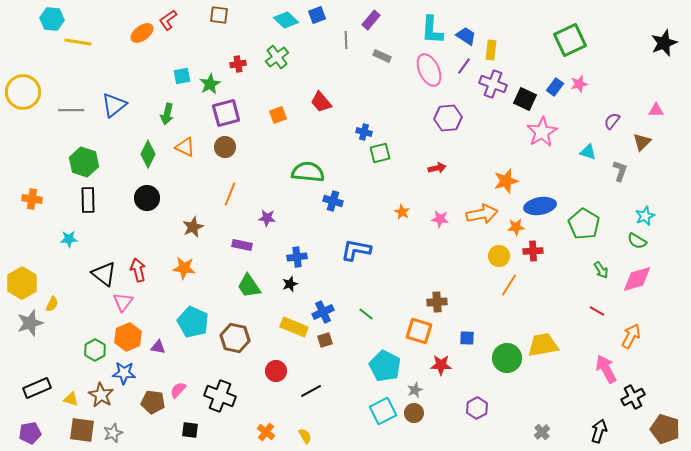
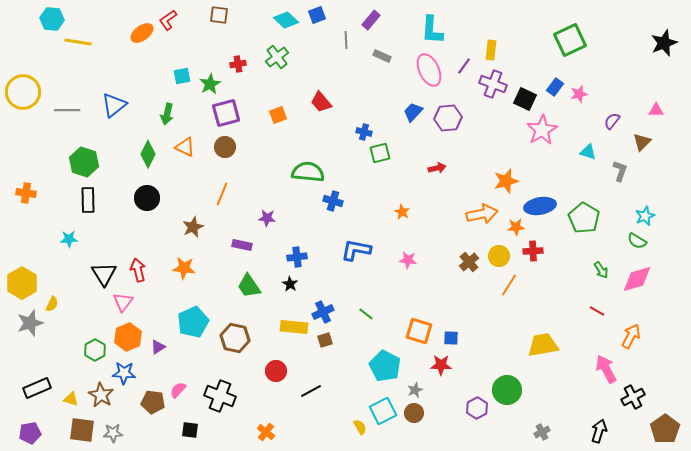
blue trapezoid at (466, 36): moved 53 px left, 76 px down; rotated 80 degrees counterclockwise
pink star at (579, 84): moved 10 px down
gray line at (71, 110): moved 4 px left
pink star at (542, 132): moved 2 px up
orange line at (230, 194): moved 8 px left
orange cross at (32, 199): moved 6 px left, 6 px up
pink star at (440, 219): moved 32 px left, 41 px down
green pentagon at (584, 224): moved 6 px up
black triangle at (104, 274): rotated 20 degrees clockwise
black star at (290, 284): rotated 21 degrees counterclockwise
brown cross at (437, 302): moved 32 px right, 40 px up; rotated 36 degrees counterclockwise
cyan pentagon at (193, 322): rotated 24 degrees clockwise
yellow rectangle at (294, 327): rotated 16 degrees counterclockwise
blue square at (467, 338): moved 16 px left
purple triangle at (158, 347): rotated 42 degrees counterclockwise
green circle at (507, 358): moved 32 px down
brown pentagon at (665, 429): rotated 20 degrees clockwise
gray cross at (542, 432): rotated 14 degrees clockwise
gray star at (113, 433): rotated 18 degrees clockwise
yellow semicircle at (305, 436): moved 55 px right, 9 px up
